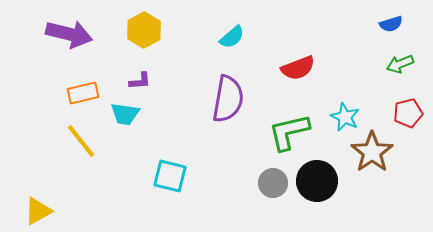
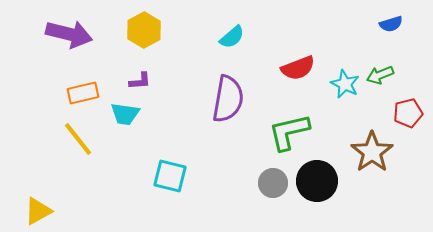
green arrow: moved 20 px left, 11 px down
cyan star: moved 33 px up
yellow line: moved 3 px left, 2 px up
